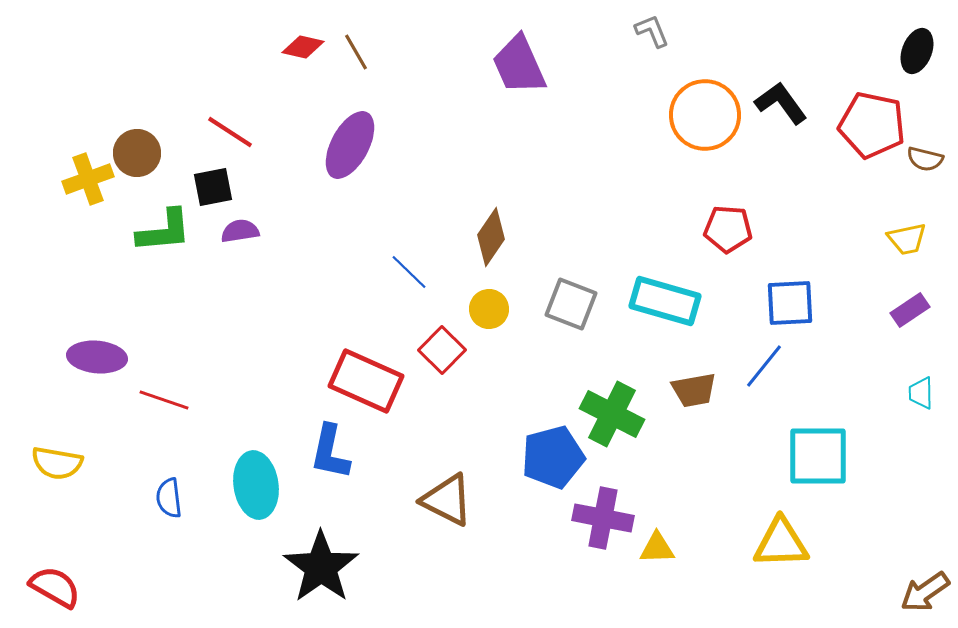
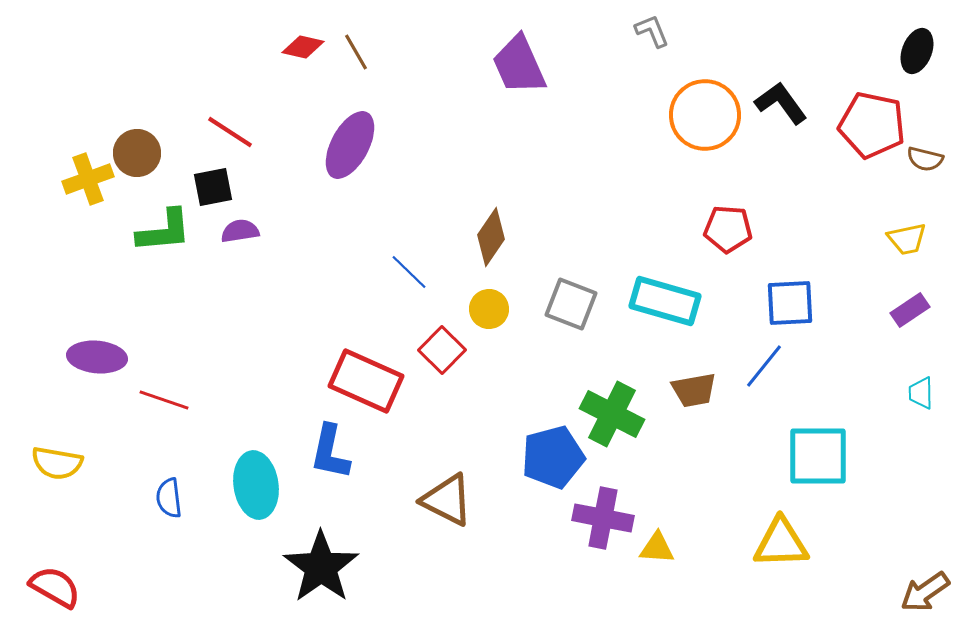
yellow triangle at (657, 548): rotated 6 degrees clockwise
